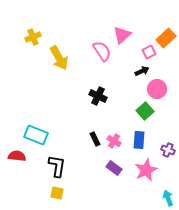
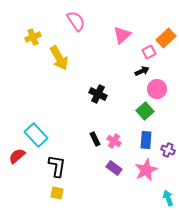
pink semicircle: moved 26 px left, 30 px up
black cross: moved 2 px up
cyan rectangle: rotated 25 degrees clockwise
blue rectangle: moved 7 px right
red semicircle: rotated 48 degrees counterclockwise
